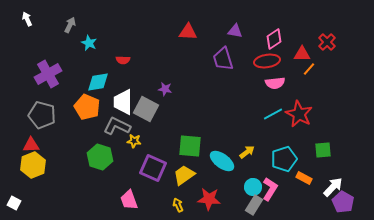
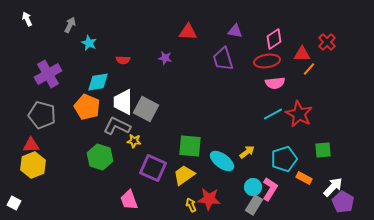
purple star at (165, 89): moved 31 px up
yellow arrow at (178, 205): moved 13 px right
